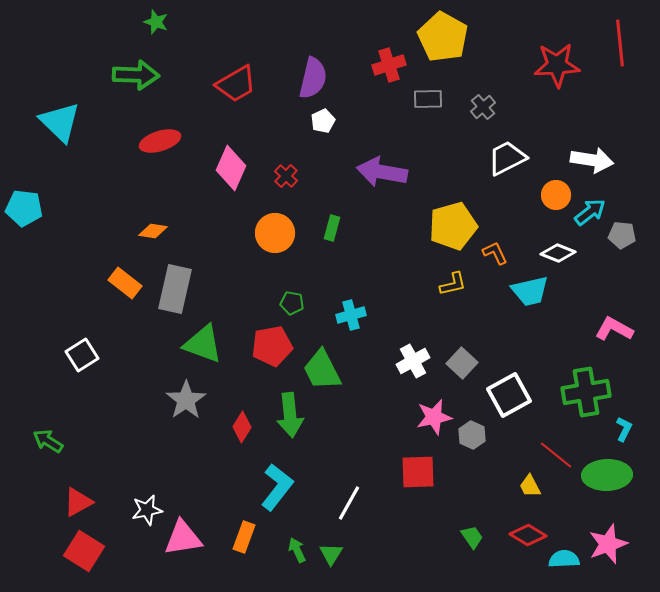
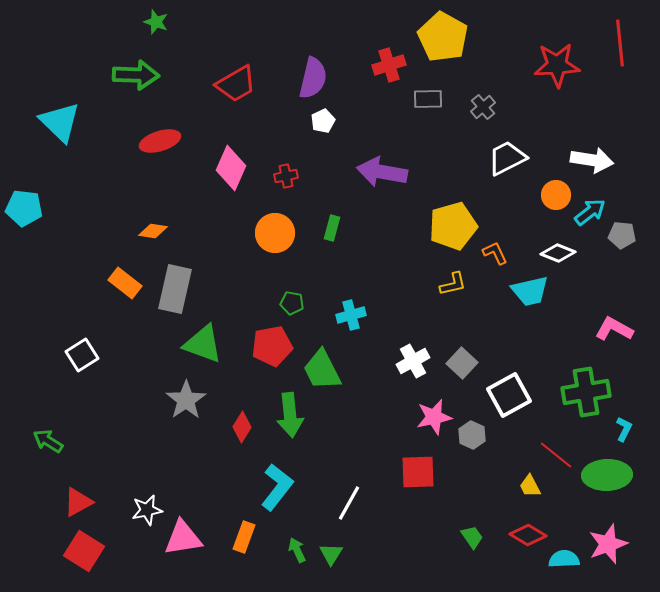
red cross at (286, 176): rotated 35 degrees clockwise
